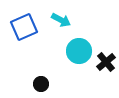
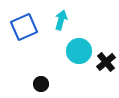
cyan arrow: rotated 102 degrees counterclockwise
